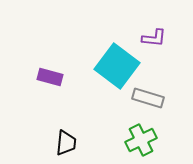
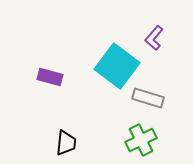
purple L-shape: rotated 125 degrees clockwise
